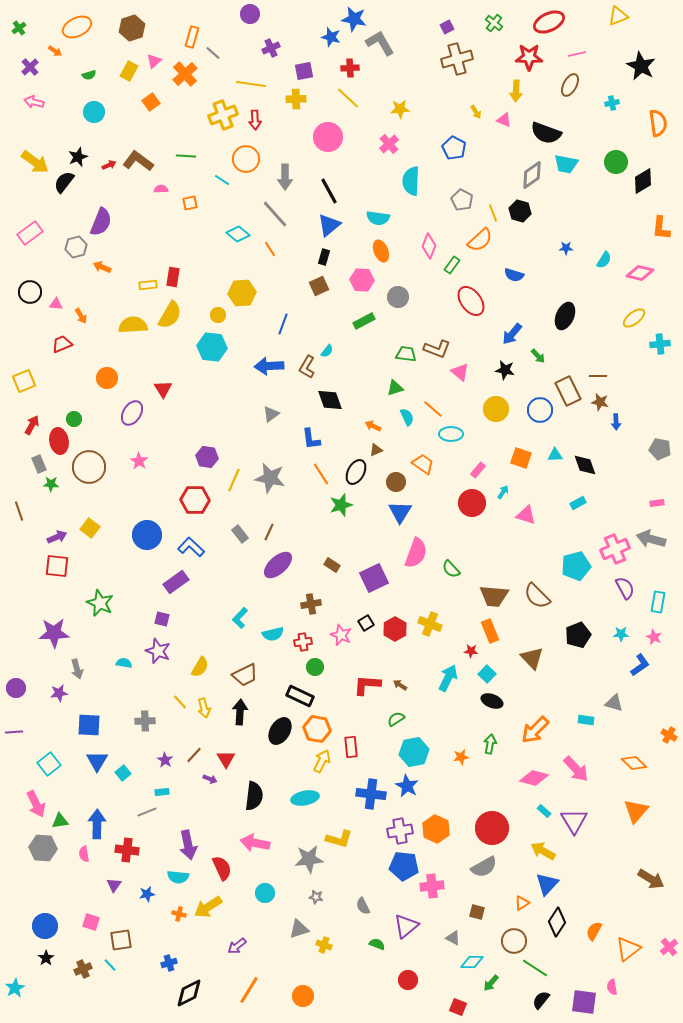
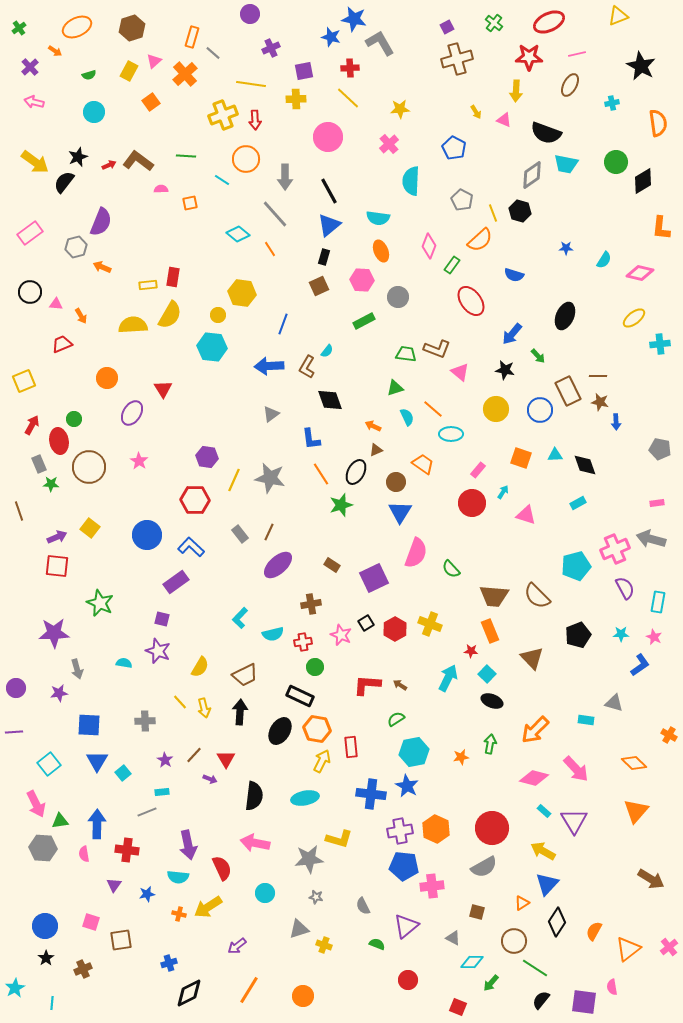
yellow hexagon at (242, 293): rotated 12 degrees clockwise
cyan line at (110, 965): moved 58 px left, 38 px down; rotated 48 degrees clockwise
